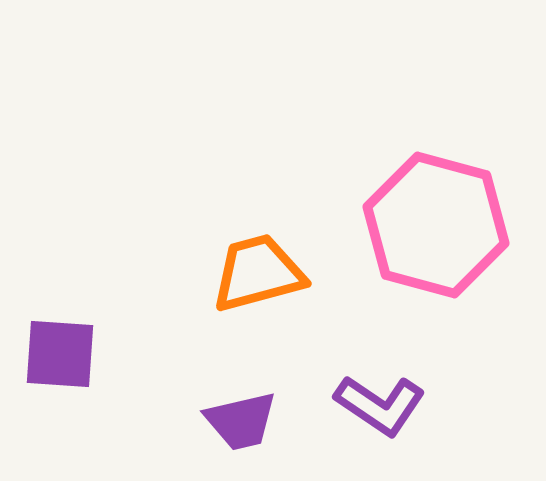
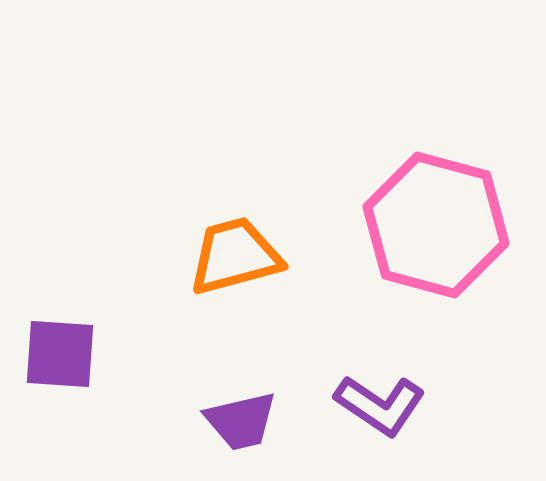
orange trapezoid: moved 23 px left, 17 px up
